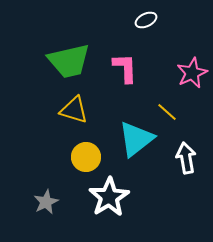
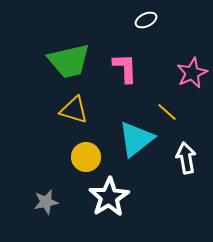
gray star: rotated 15 degrees clockwise
